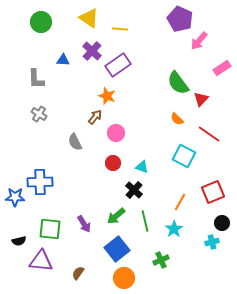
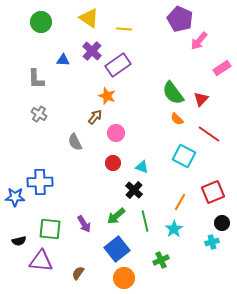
yellow line: moved 4 px right
green semicircle: moved 5 px left, 10 px down
